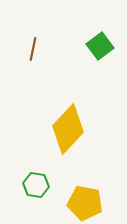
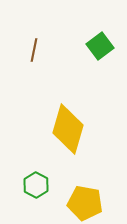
brown line: moved 1 px right, 1 px down
yellow diamond: rotated 27 degrees counterclockwise
green hexagon: rotated 20 degrees clockwise
